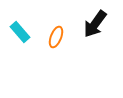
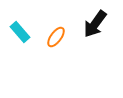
orange ellipse: rotated 15 degrees clockwise
